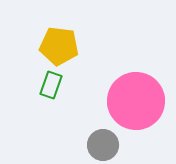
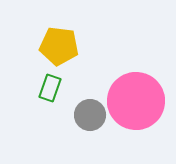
green rectangle: moved 1 px left, 3 px down
gray circle: moved 13 px left, 30 px up
